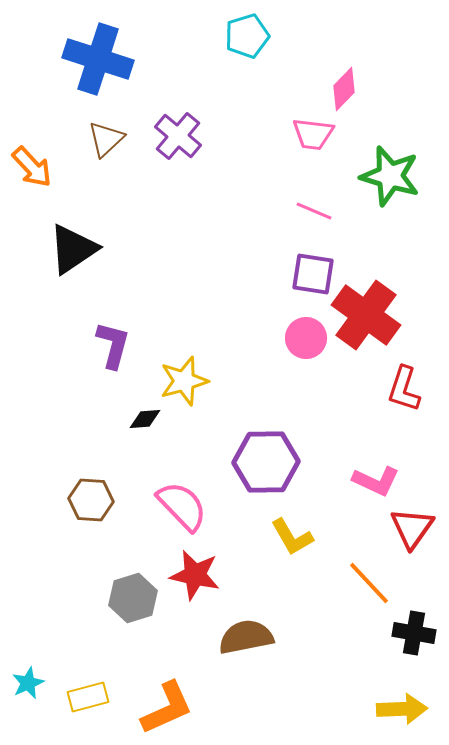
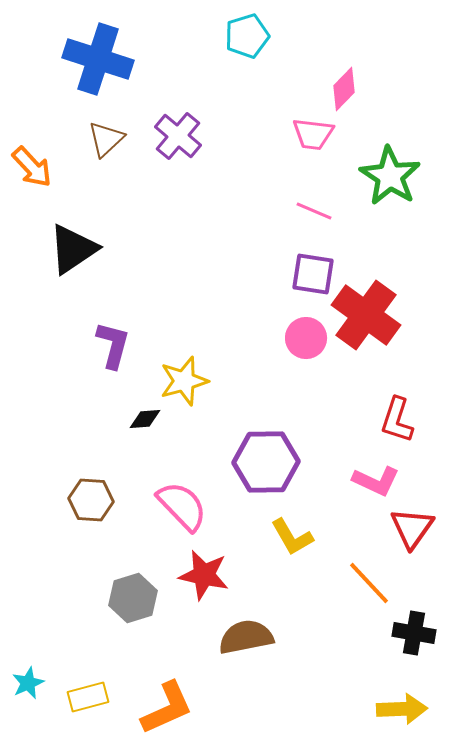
green star: rotated 16 degrees clockwise
red L-shape: moved 7 px left, 31 px down
red star: moved 9 px right
